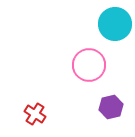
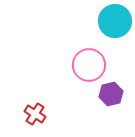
cyan circle: moved 3 px up
purple hexagon: moved 13 px up
